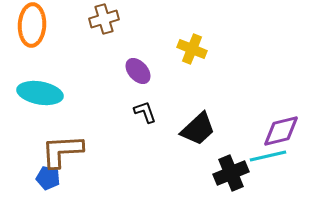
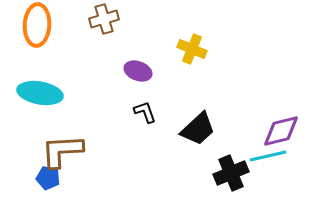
orange ellipse: moved 5 px right
purple ellipse: rotated 28 degrees counterclockwise
